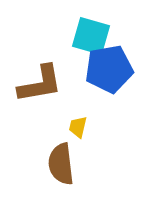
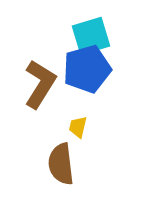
cyan square: rotated 33 degrees counterclockwise
blue pentagon: moved 22 px left; rotated 6 degrees counterclockwise
brown L-shape: rotated 48 degrees counterclockwise
